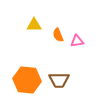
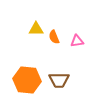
yellow triangle: moved 2 px right, 4 px down
orange semicircle: moved 4 px left, 2 px down
